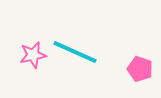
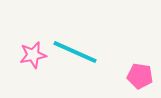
pink pentagon: moved 7 px down; rotated 10 degrees counterclockwise
